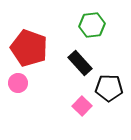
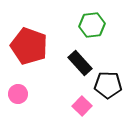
red pentagon: moved 2 px up
pink circle: moved 11 px down
black pentagon: moved 1 px left, 3 px up
